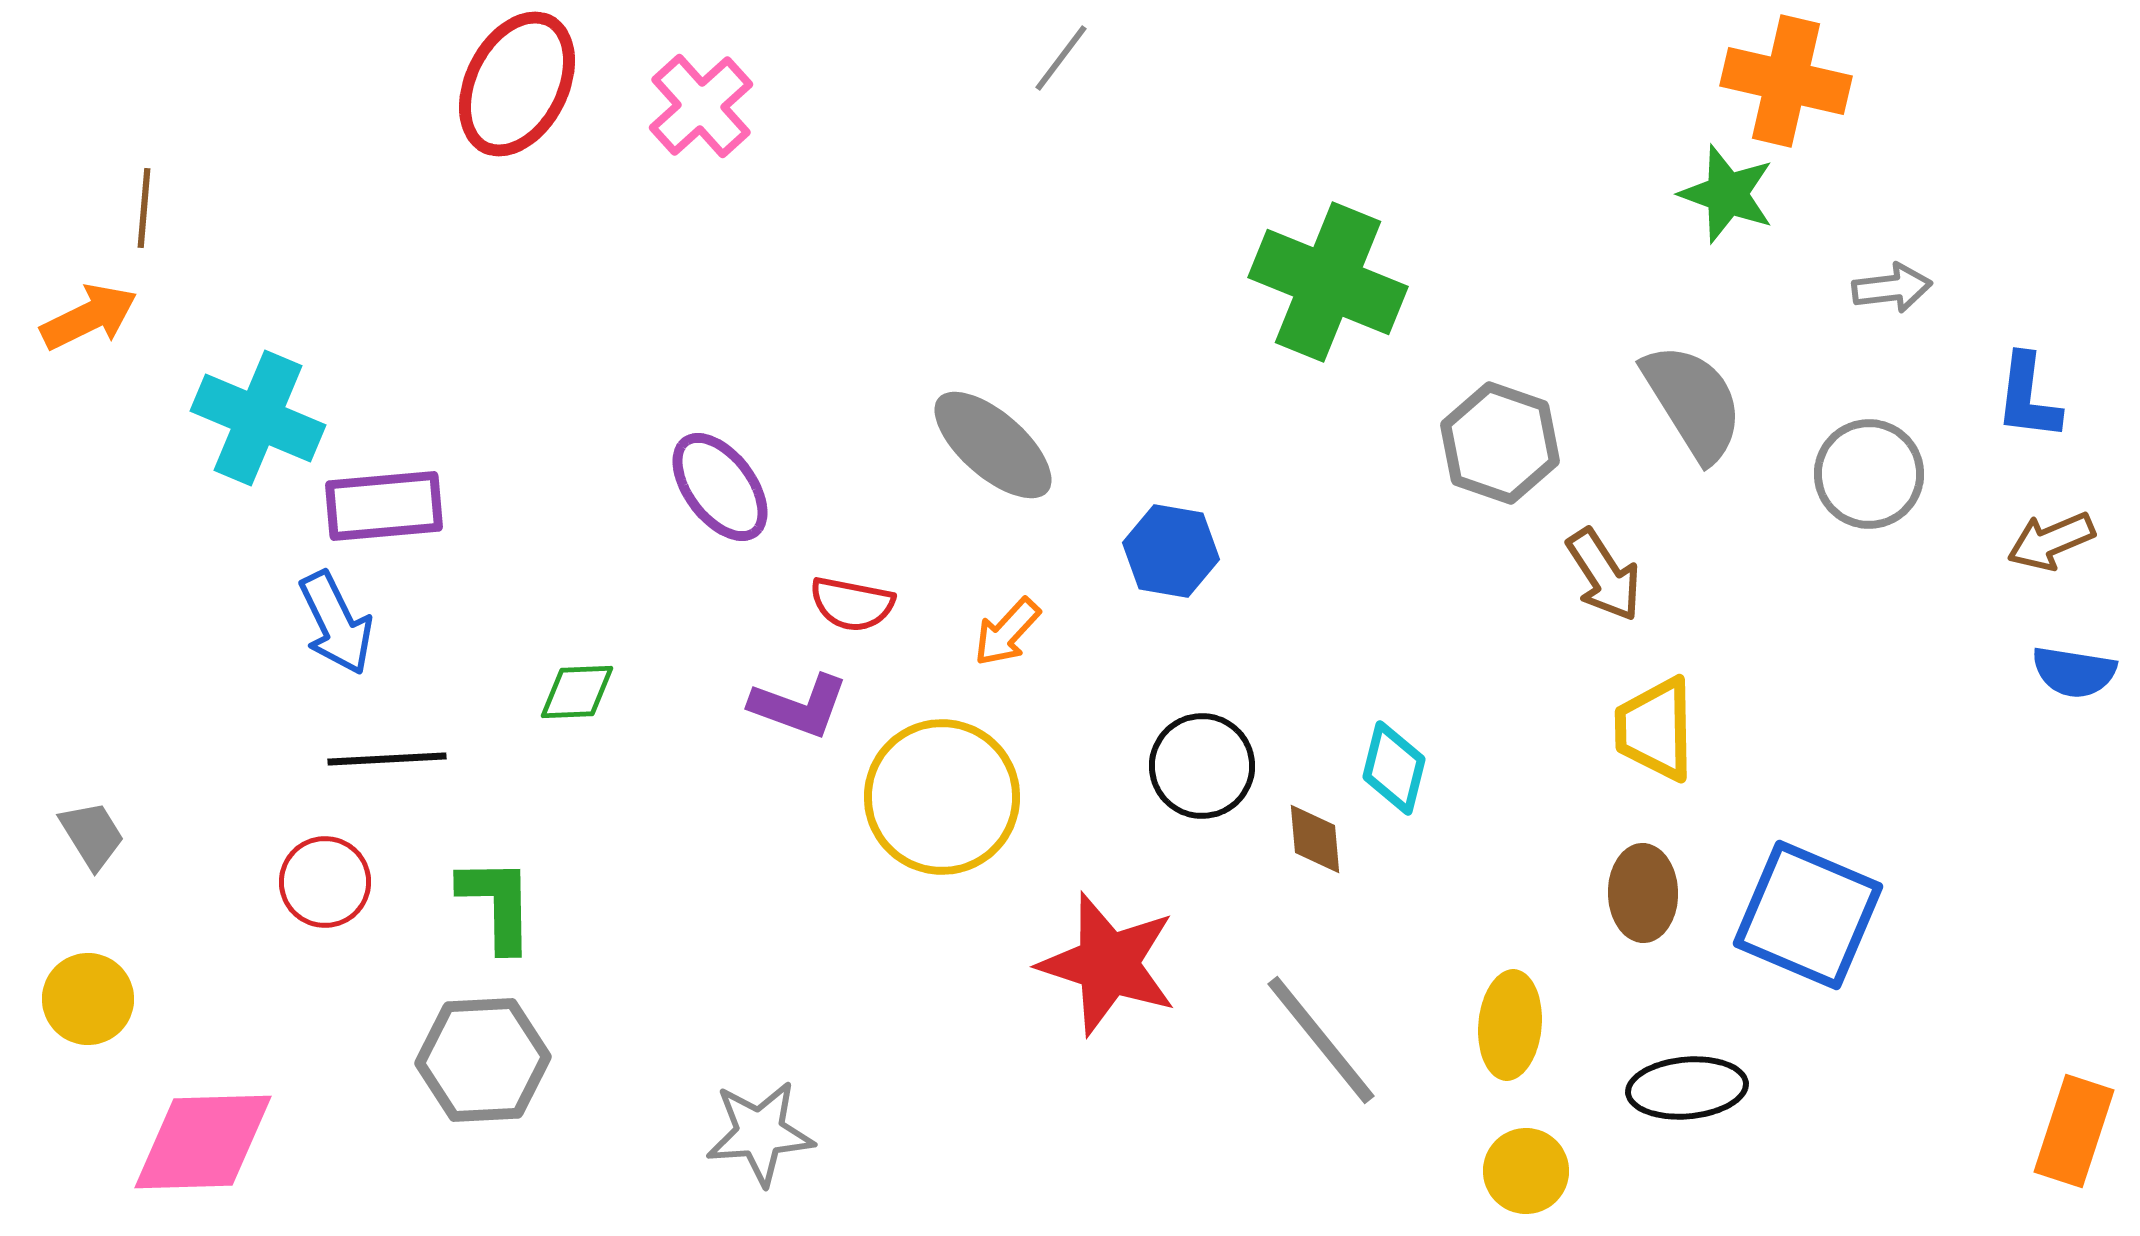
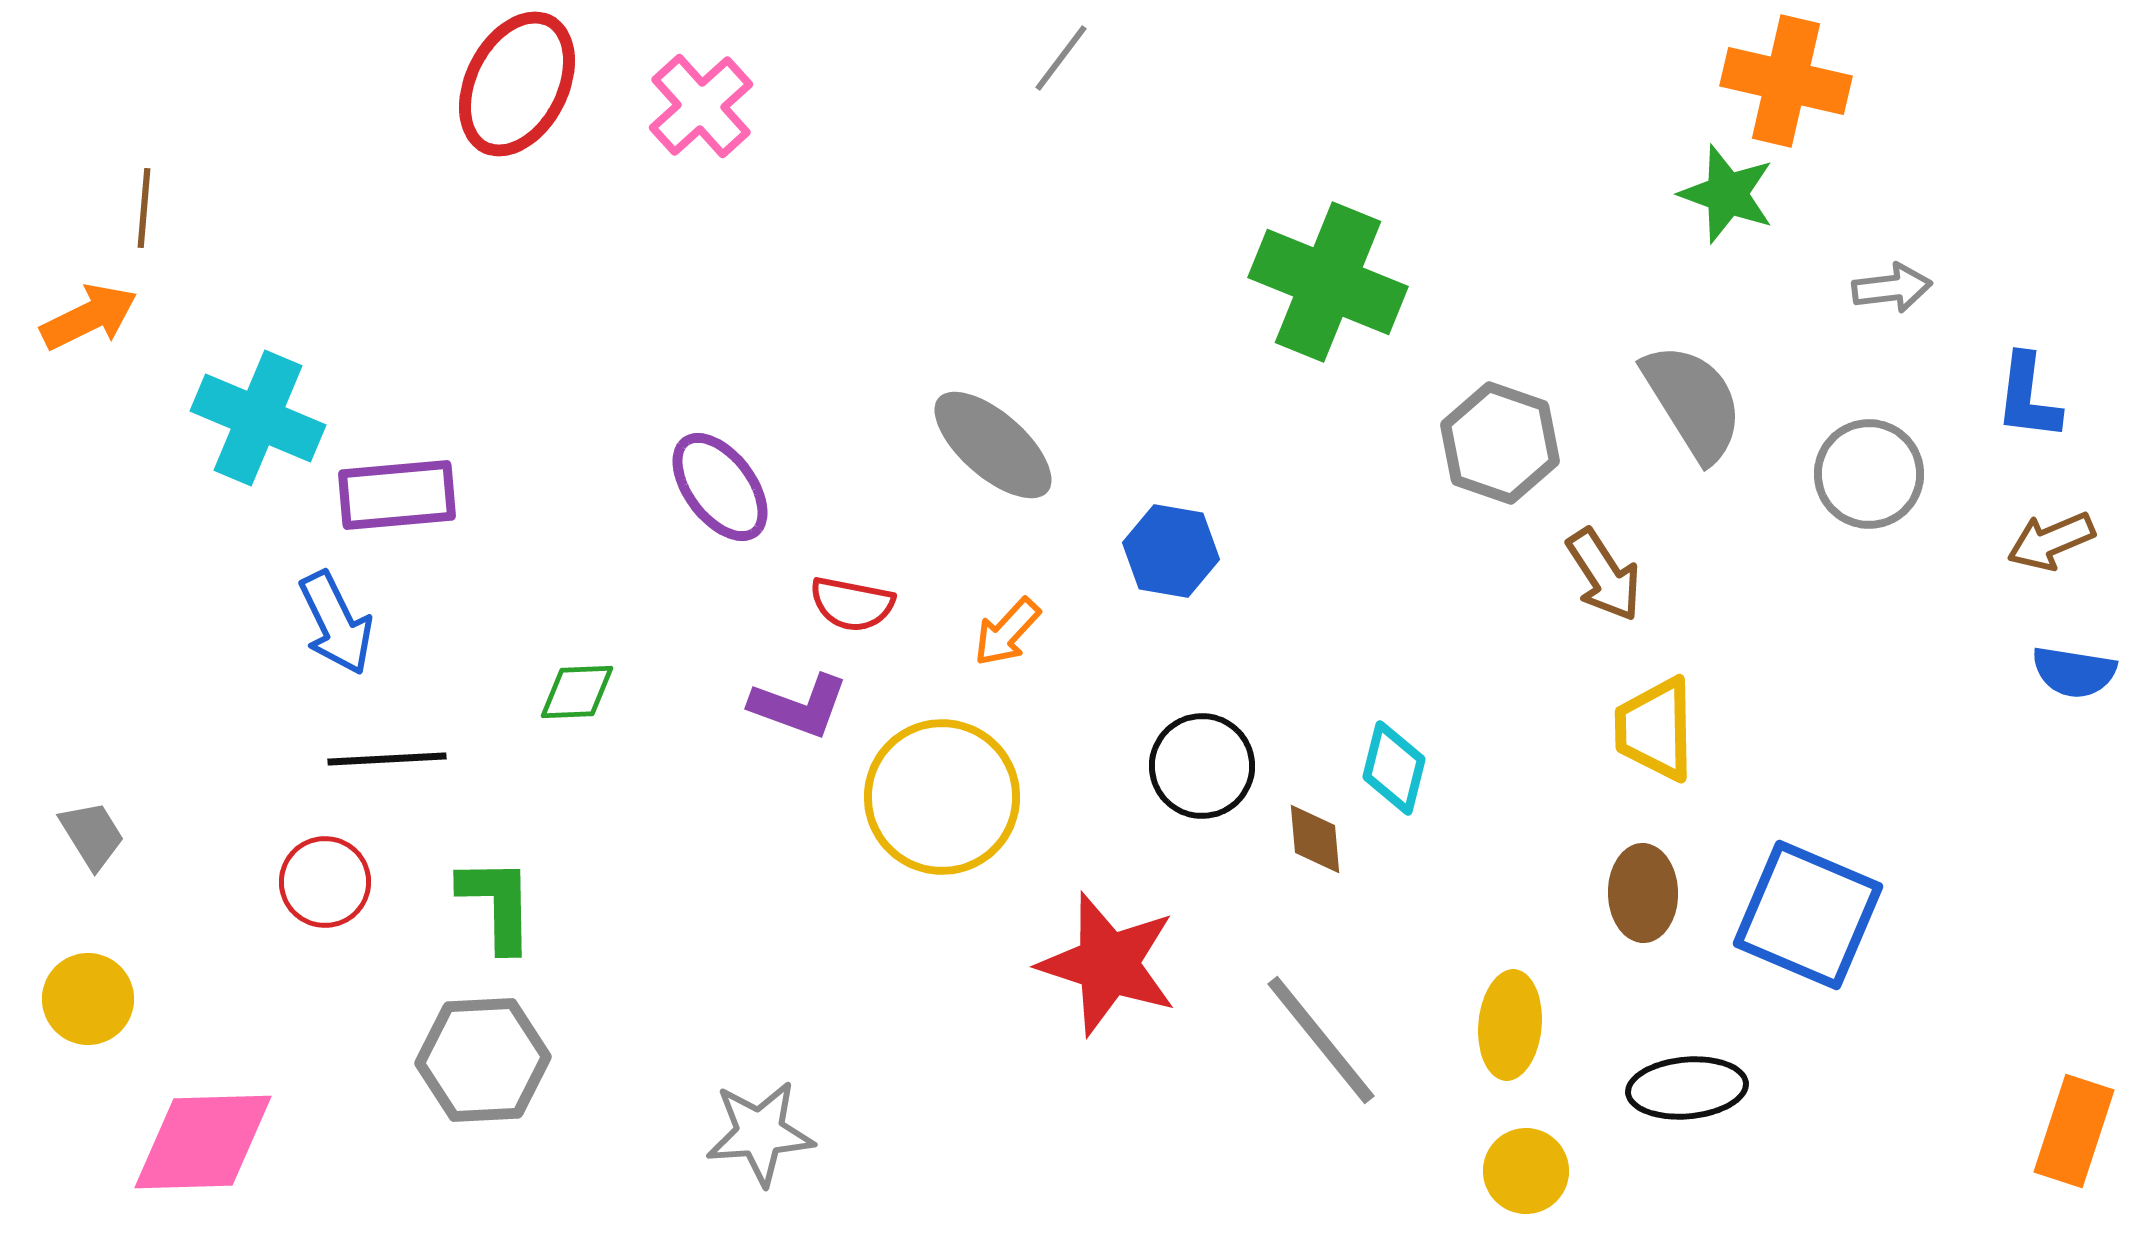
purple rectangle at (384, 506): moved 13 px right, 11 px up
